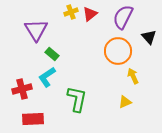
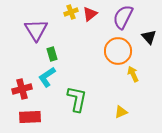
green rectangle: rotated 32 degrees clockwise
yellow arrow: moved 2 px up
yellow triangle: moved 4 px left, 10 px down
red rectangle: moved 3 px left, 2 px up
